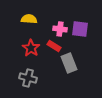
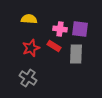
red star: rotated 18 degrees clockwise
gray rectangle: moved 7 px right, 9 px up; rotated 24 degrees clockwise
gray cross: rotated 18 degrees clockwise
